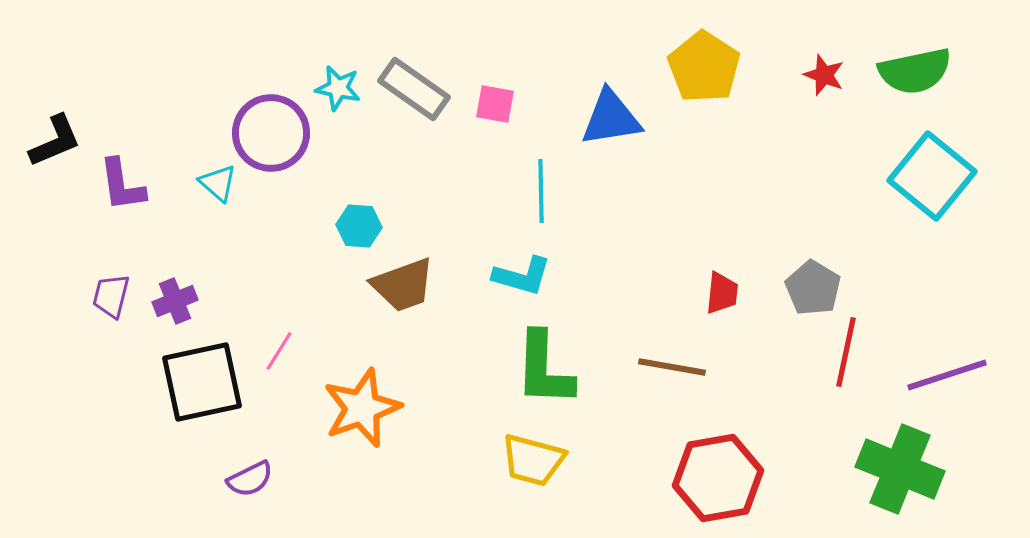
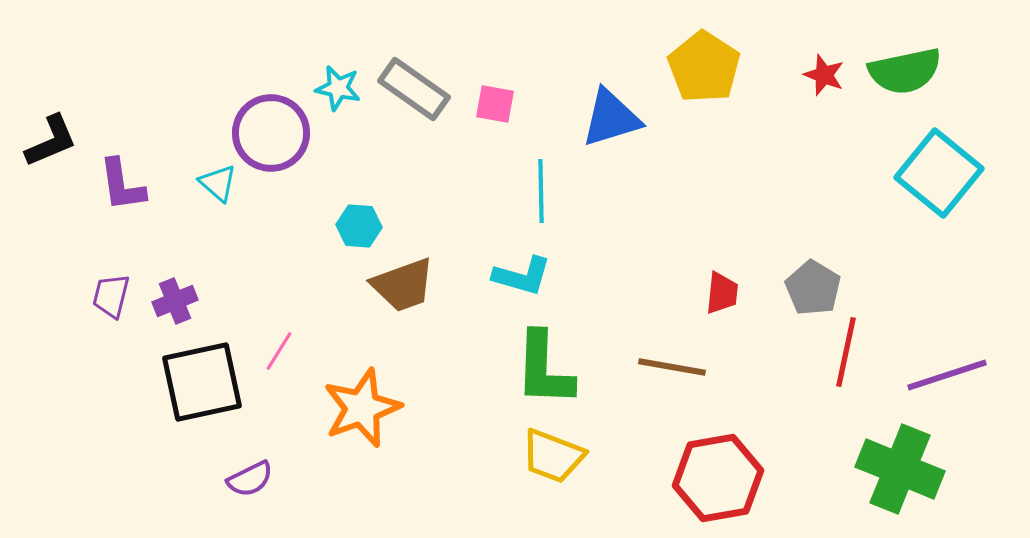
green semicircle: moved 10 px left
blue triangle: rotated 8 degrees counterclockwise
black L-shape: moved 4 px left
cyan square: moved 7 px right, 3 px up
yellow trapezoid: moved 20 px right, 4 px up; rotated 6 degrees clockwise
